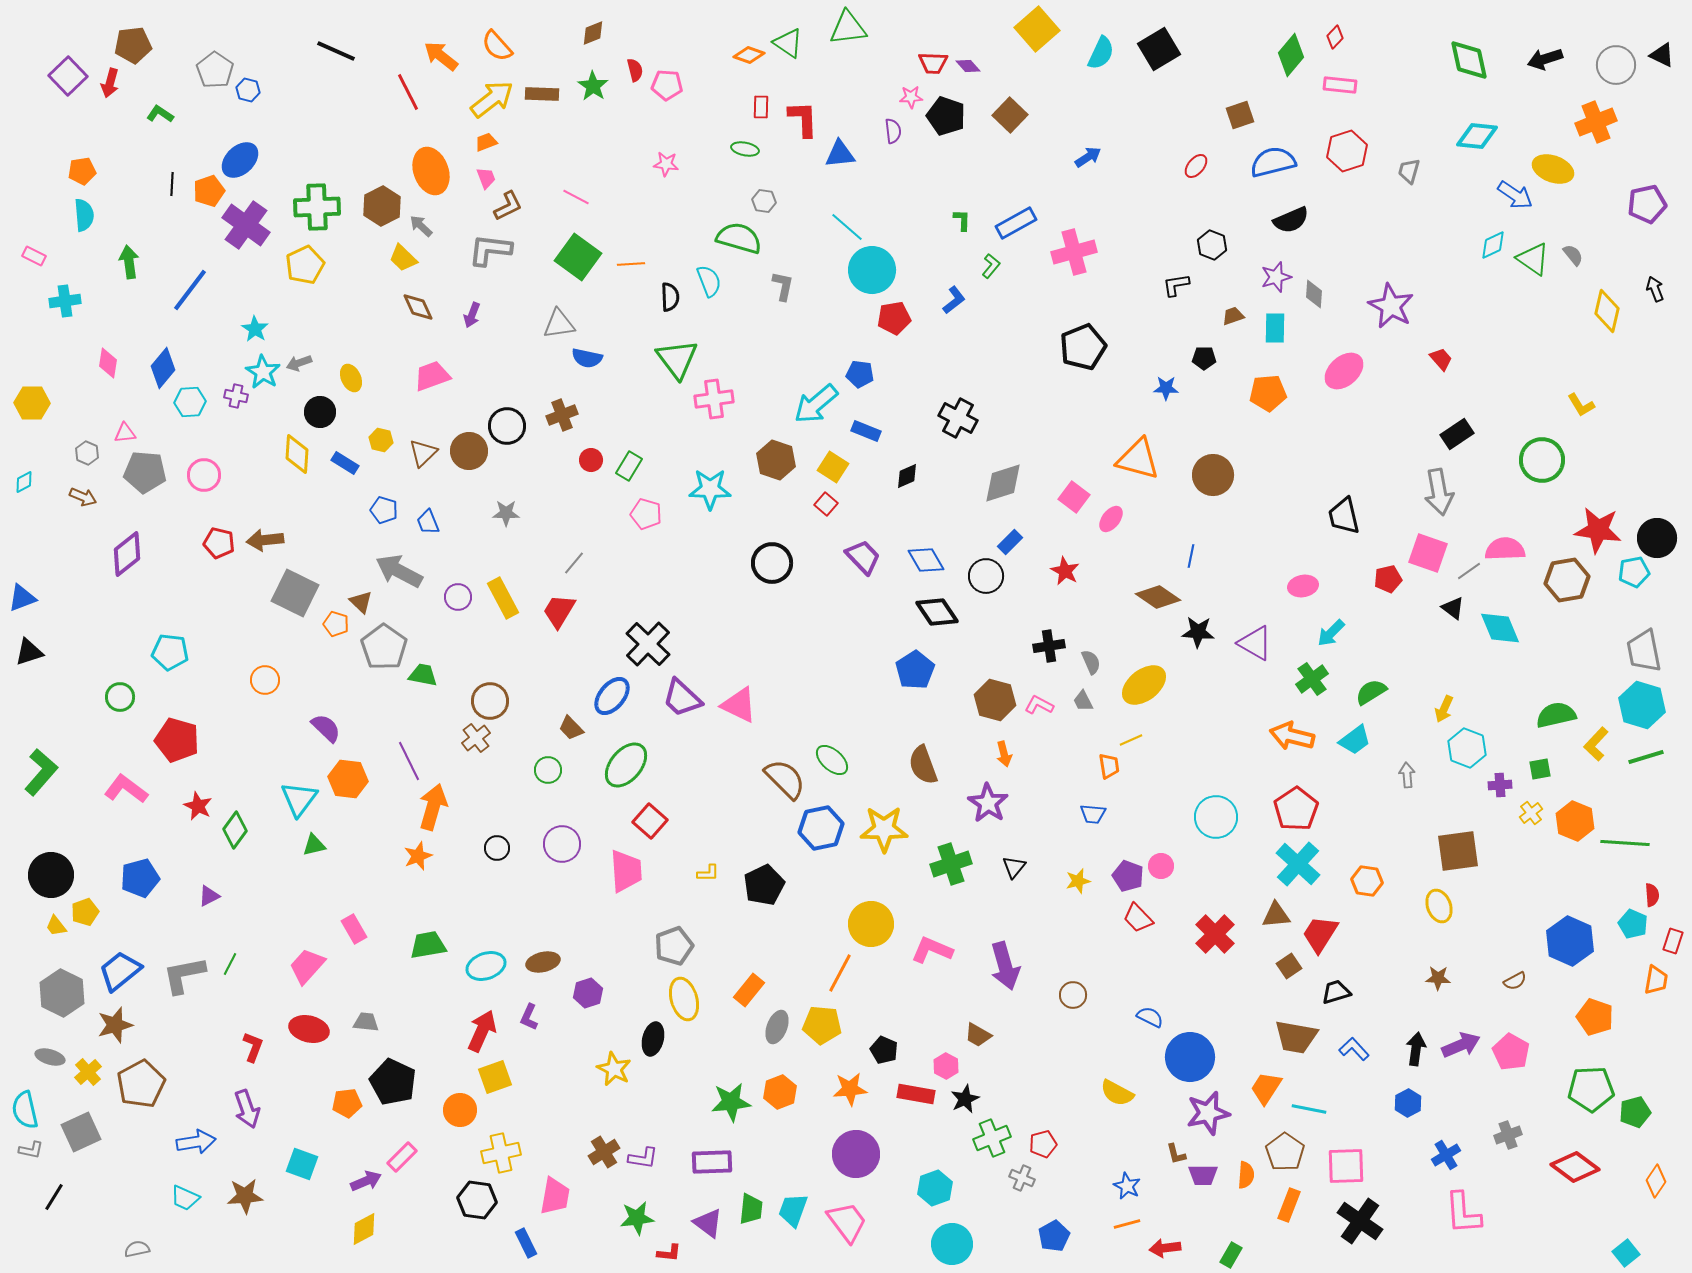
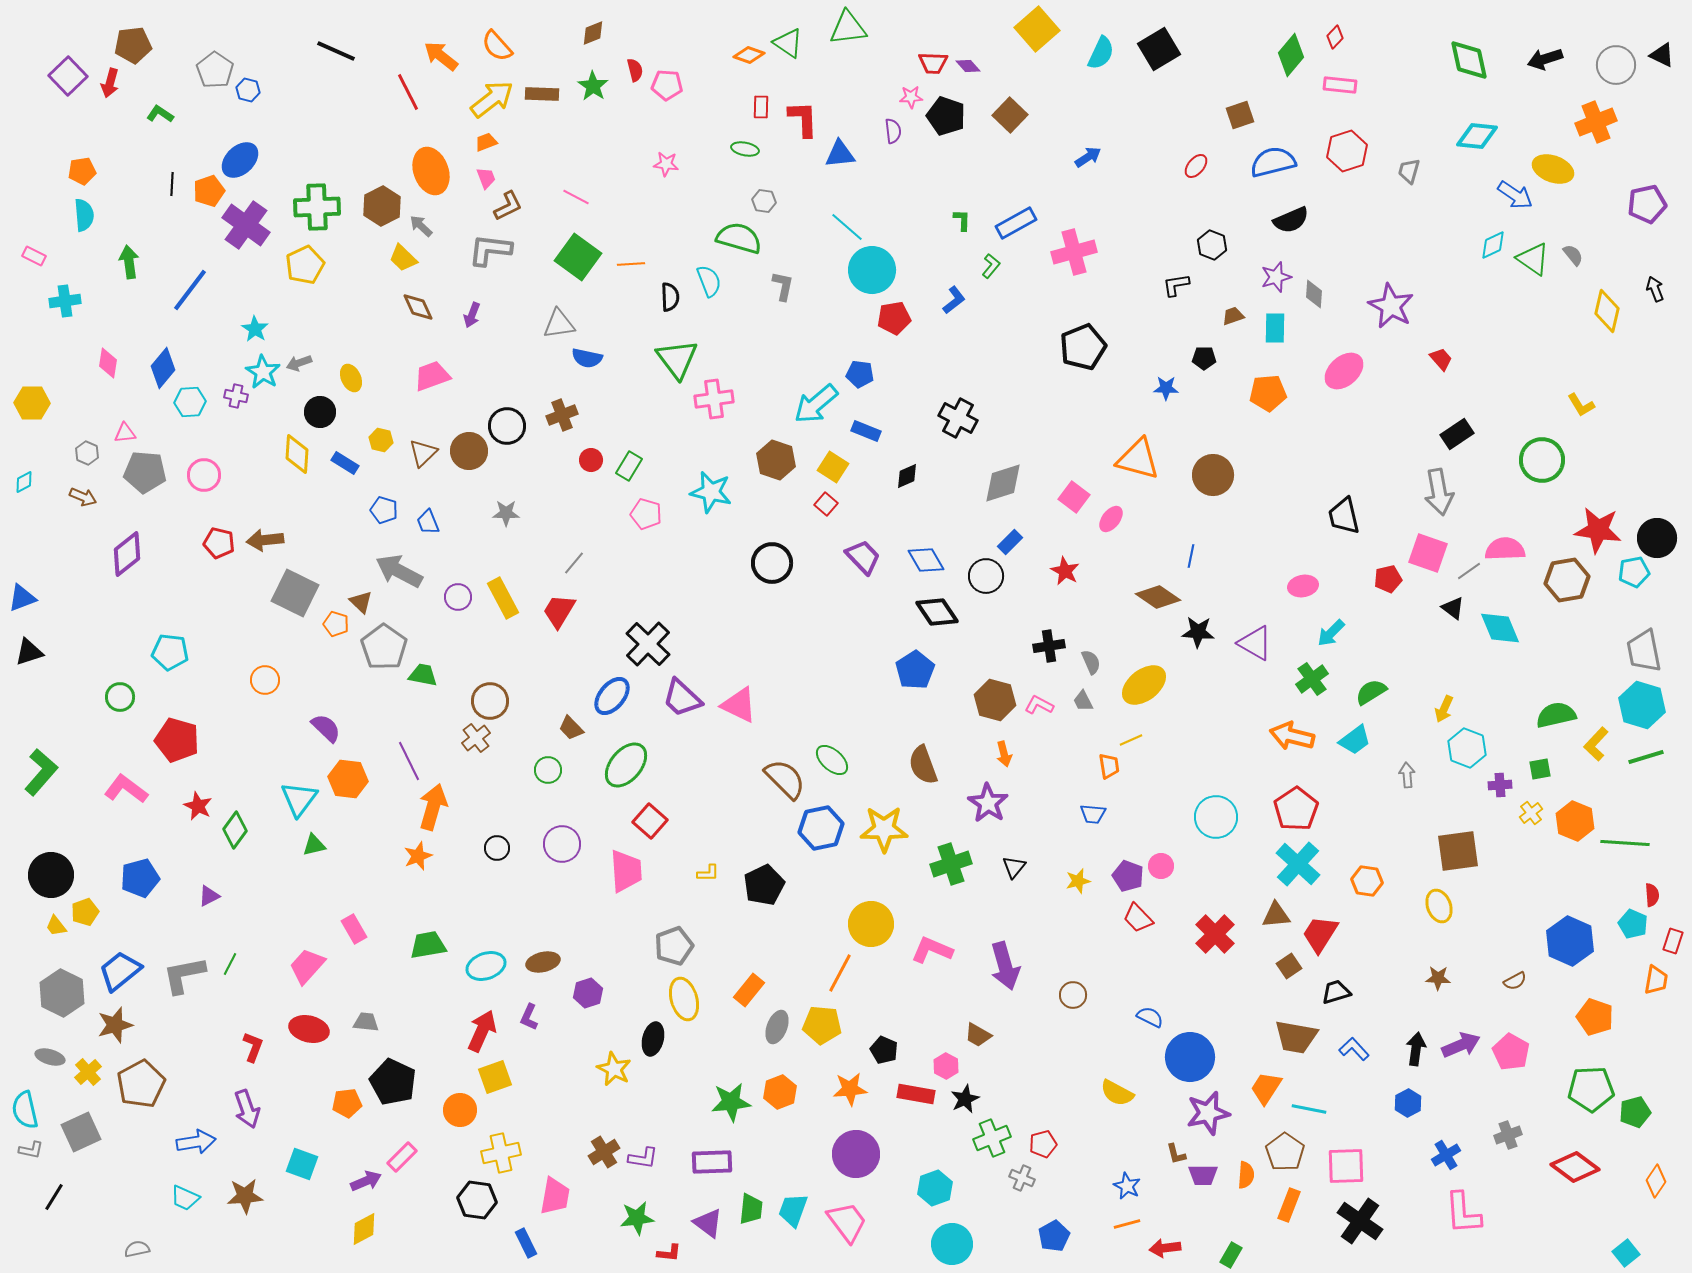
cyan star at (710, 489): moved 1 px right, 3 px down; rotated 12 degrees clockwise
